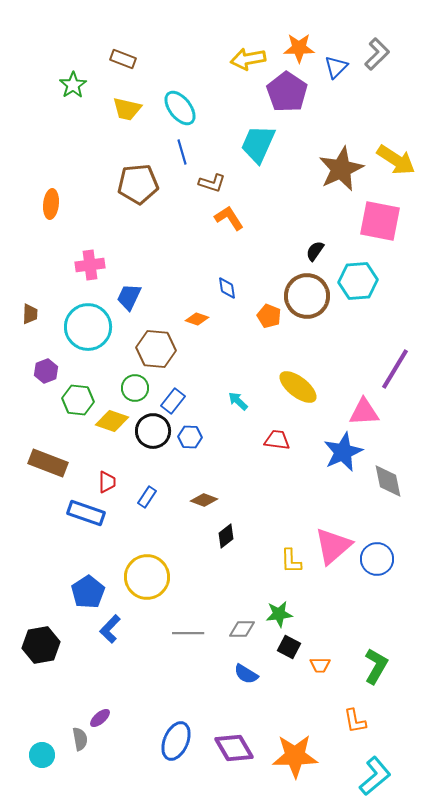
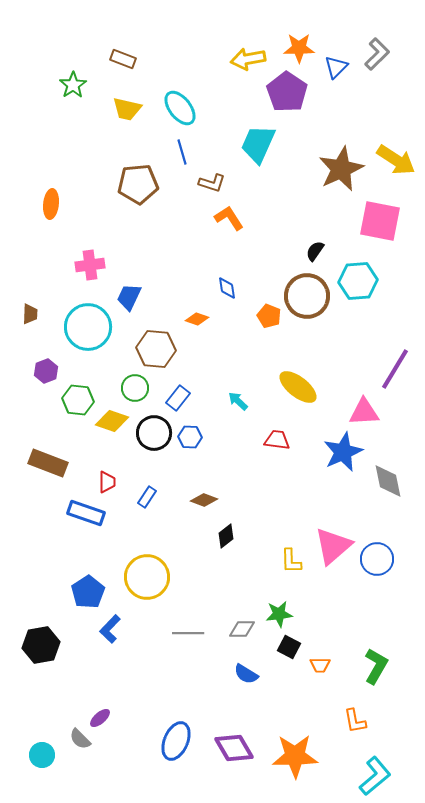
blue rectangle at (173, 401): moved 5 px right, 3 px up
black circle at (153, 431): moved 1 px right, 2 px down
gray semicircle at (80, 739): rotated 145 degrees clockwise
